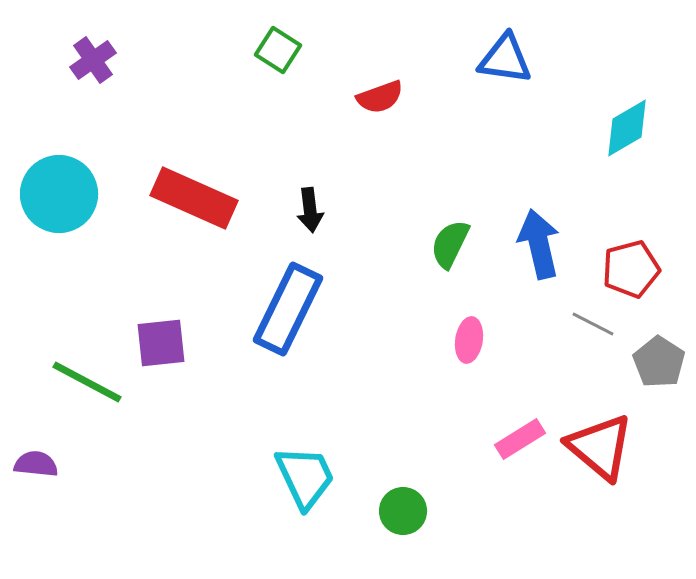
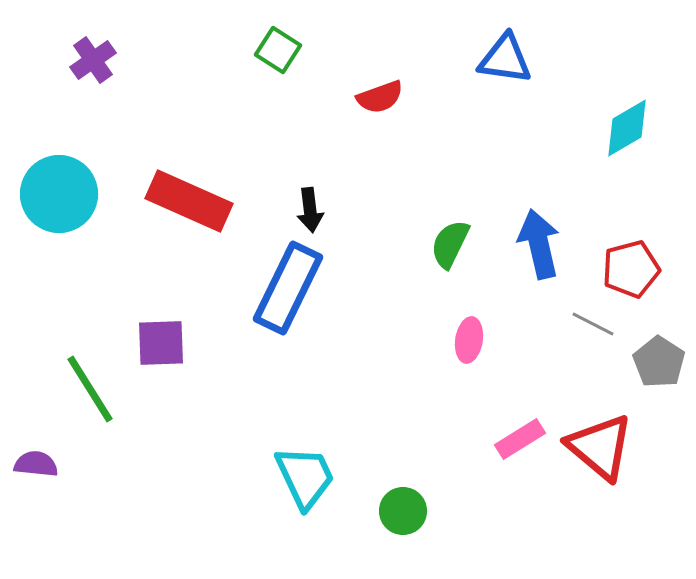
red rectangle: moved 5 px left, 3 px down
blue rectangle: moved 21 px up
purple square: rotated 4 degrees clockwise
green line: moved 3 px right, 7 px down; rotated 30 degrees clockwise
